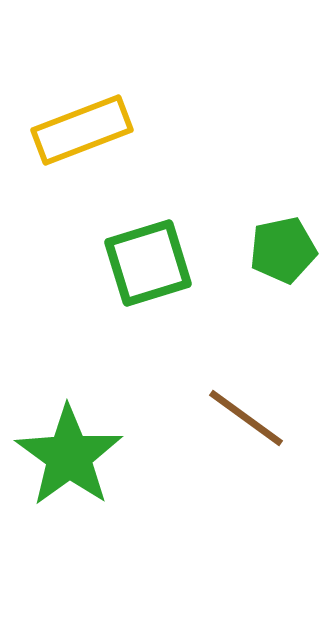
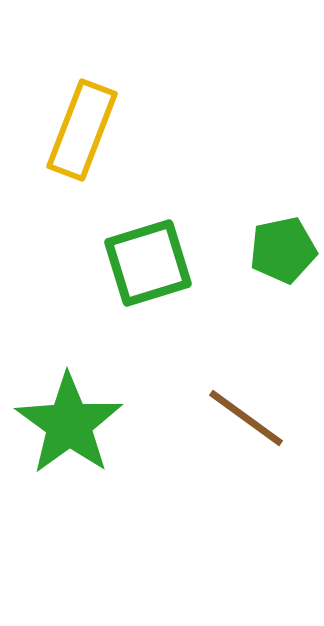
yellow rectangle: rotated 48 degrees counterclockwise
green star: moved 32 px up
